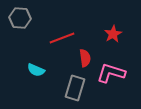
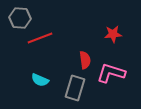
red star: rotated 24 degrees clockwise
red line: moved 22 px left
red semicircle: moved 2 px down
cyan semicircle: moved 4 px right, 10 px down
